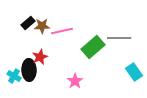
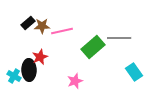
pink star: rotated 14 degrees clockwise
